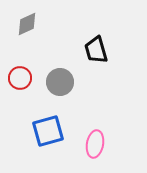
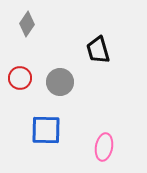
gray diamond: rotated 30 degrees counterclockwise
black trapezoid: moved 2 px right
blue square: moved 2 px left, 1 px up; rotated 16 degrees clockwise
pink ellipse: moved 9 px right, 3 px down
